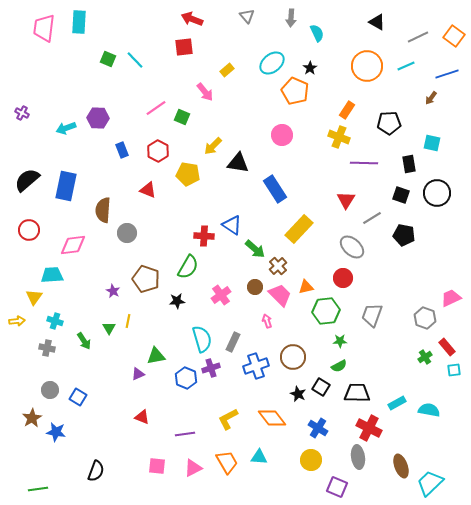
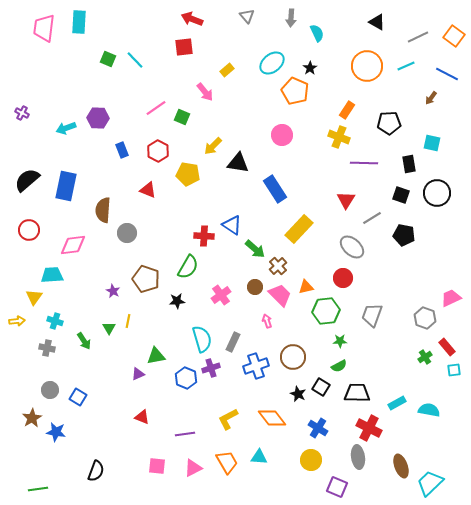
blue line at (447, 74): rotated 45 degrees clockwise
